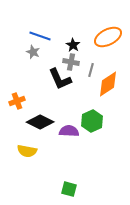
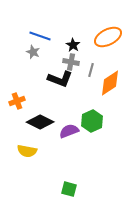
black L-shape: rotated 45 degrees counterclockwise
orange diamond: moved 2 px right, 1 px up
purple semicircle: rotated 24 degrees counterclockwise
